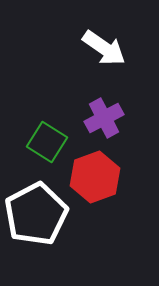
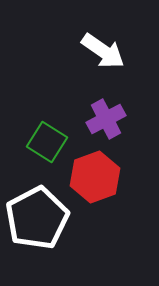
white arrow: moved 1 px left, 3 px down
purple cross: moved 2 px right, 1 px down
white pentagon: moved 1 px right, 4 px down
